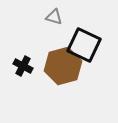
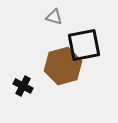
black square: rotated 36 degrees counterclockwise
black cross: moved 20 px down
